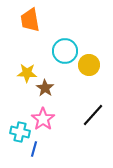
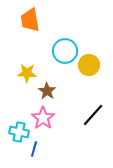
brown star: moved 2 px right, 3 px down
pink star: moved 1 px up
cyan cross: moved 1 px left
